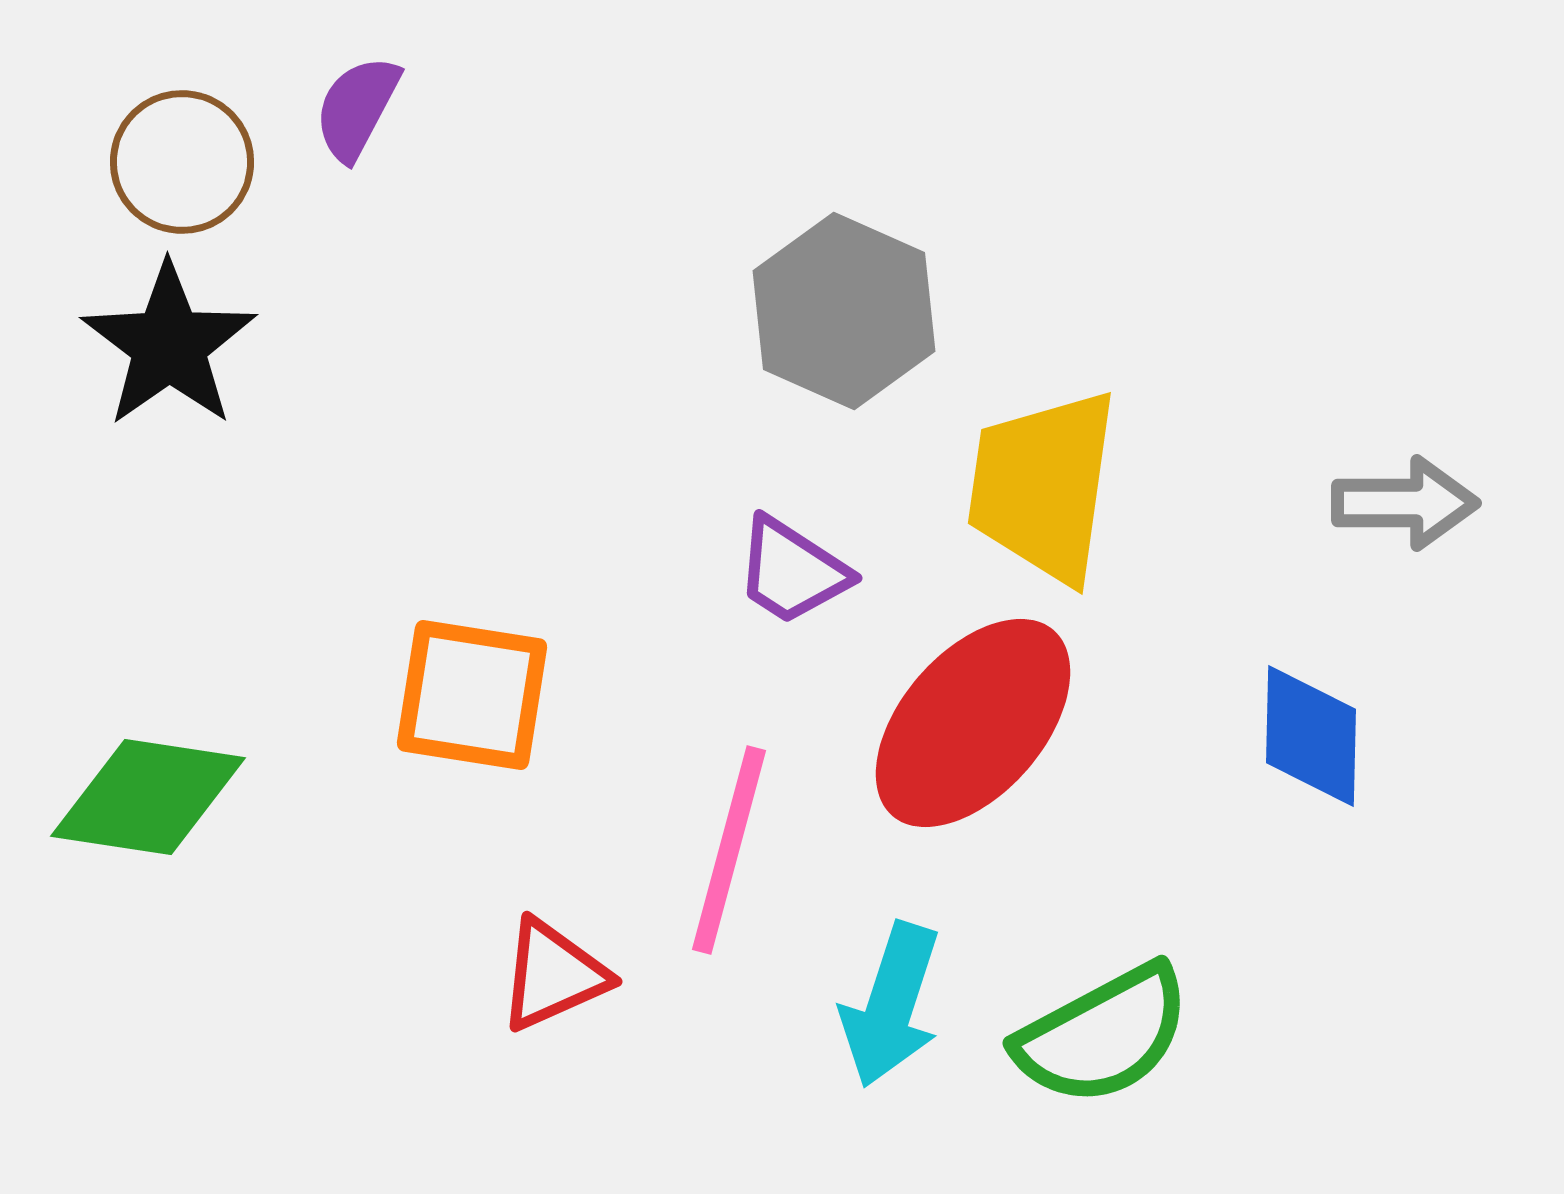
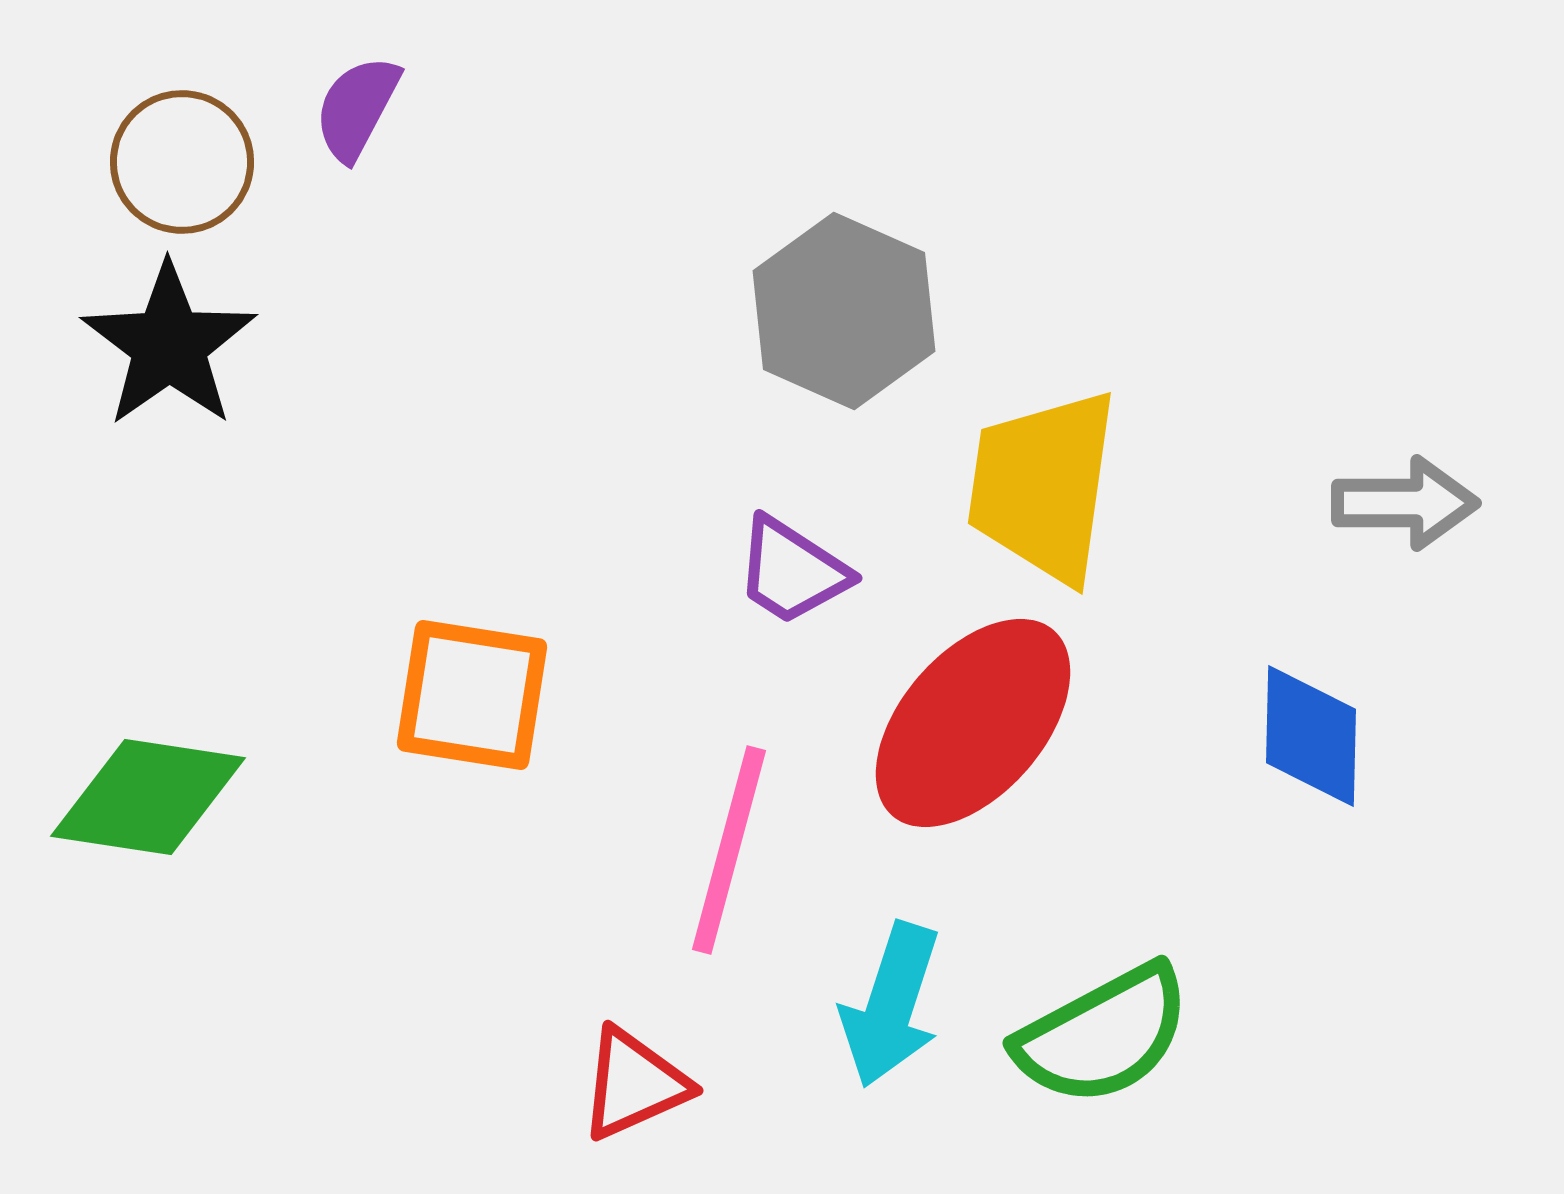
red triangle: moved 81 px right, 109 px down
